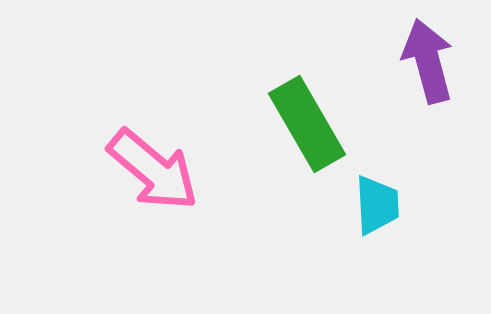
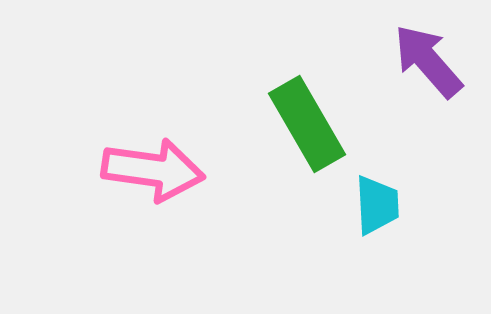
purple arrow: rotated 26 degrees counterclockwise
pink arrow: rotated 32 degrees counterclockwise
